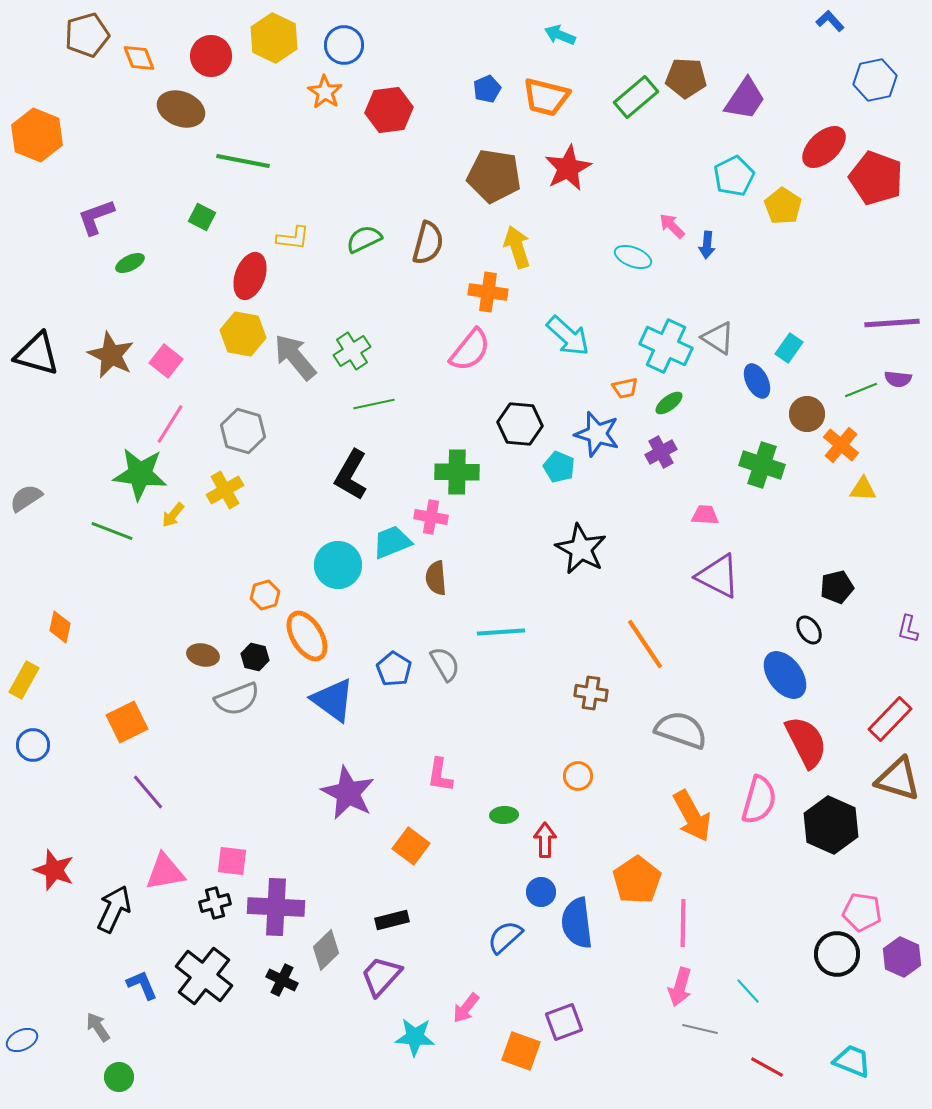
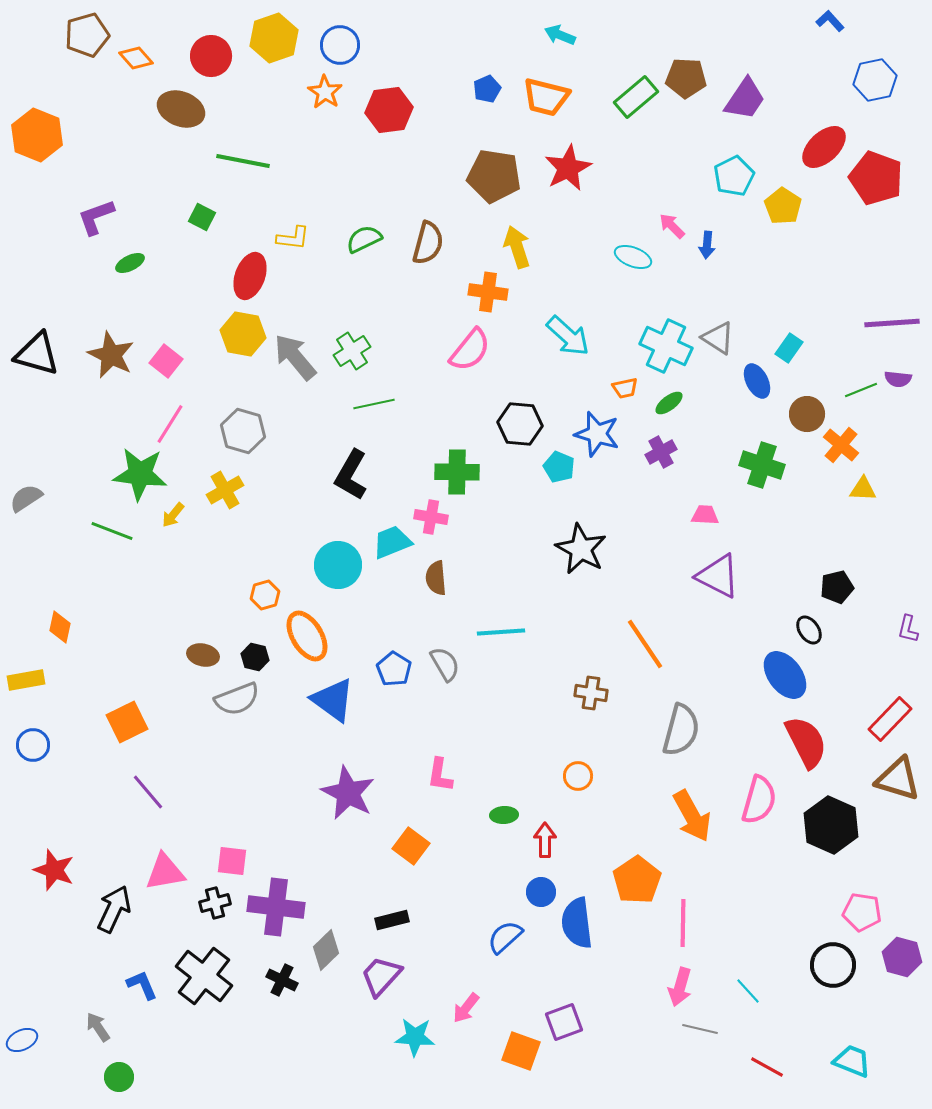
yellow hexagon at (274, 38): rotated 15 degrees clockwise
blue circle at (344, 45): moved 4 px left
orange diamond at (139, 58): moved 3 px left; rotated 20 degrees counterclockwise
yellow rectangle at (24, 680): moved 2 px right; rotated 51 degrees clockwise
gray semicircle at (681, 730): rotated 86 degrees clockwise
purple cross at (276, 907): rotated 4 degrees clockwise
black circle at (837, 954): moved 4 px left, 11 px down
purple hexagon at (902, 957): rotated 9 degrees counterclockwise
